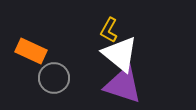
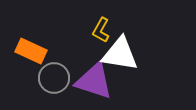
yellow L-shape: moved 8 px left
white triangle: rotated 30 degrees counterclockwise
purple triangle: moved 29 px left, 4 px up
